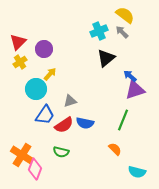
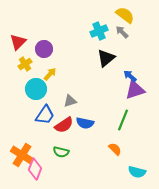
yellow cross: moved 5 px right, 2 px down
